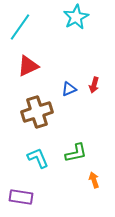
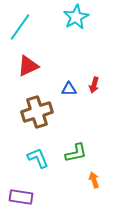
blue triangle: rotated 21 degrees clockwise
